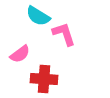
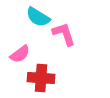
cyan semicircle: moved 1 px down
red cross: moved 3 px left, 1 px up
